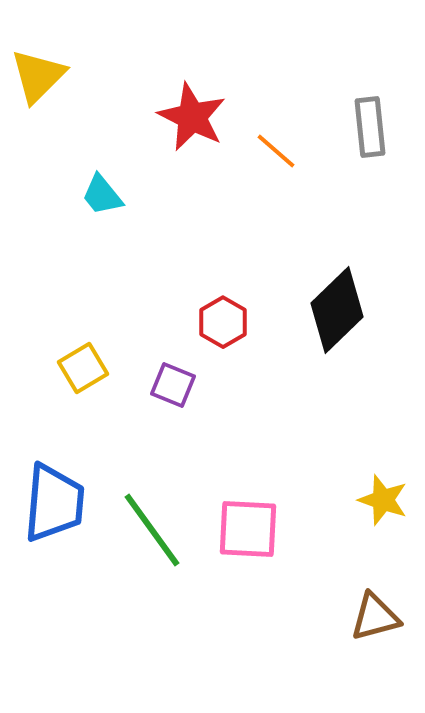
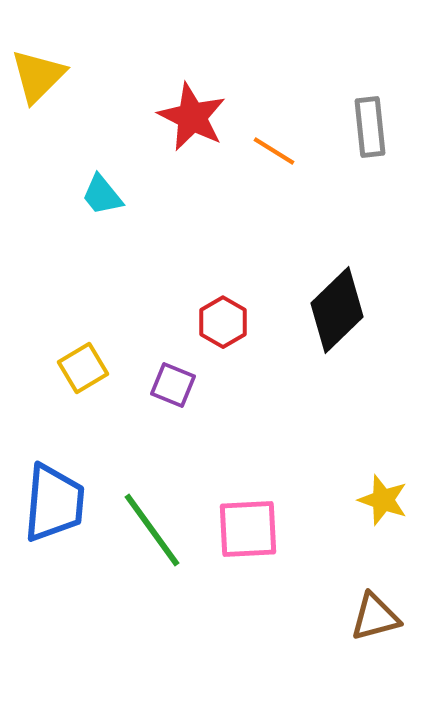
orange line: moved 2 px left; rotated 9 degrees counterclockwise
pink square: rotated 6 degrees counterclockwise
